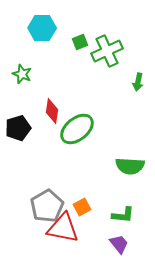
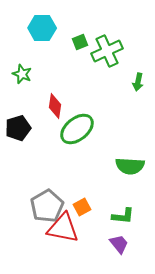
red diamond: moved 3 px right, 5 px up
green L-shape: moved 1 px down
